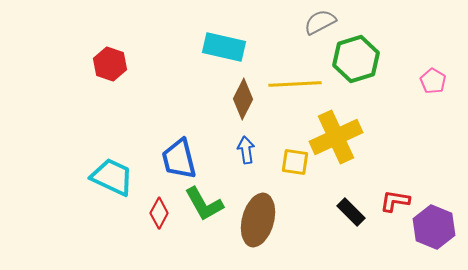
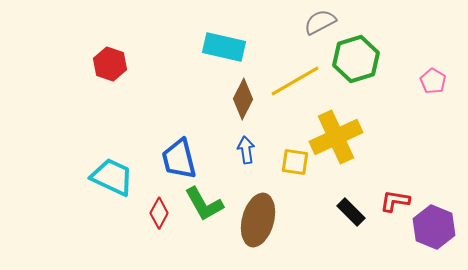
yellow line: moved 3 px up; rotated 27 degrees counterclockwise
